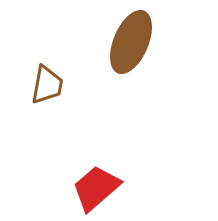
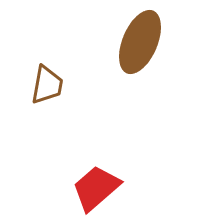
brown ellipse: moved 9 px right
